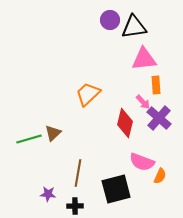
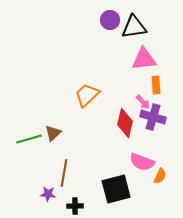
orange trapezoid: moved 1 px left, 1 px down
purple cross: moved 6 px left, 1 px up; rotated 25 degrees counterclockwise
brown line: moved 14 px left
